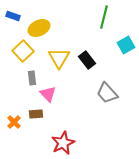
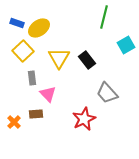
blue rectangle: moved 4 px right, 7 px down
yellow ellipse: rotated 10 degrees counterclockwise
red star: moved 21 px right, 24 px up
